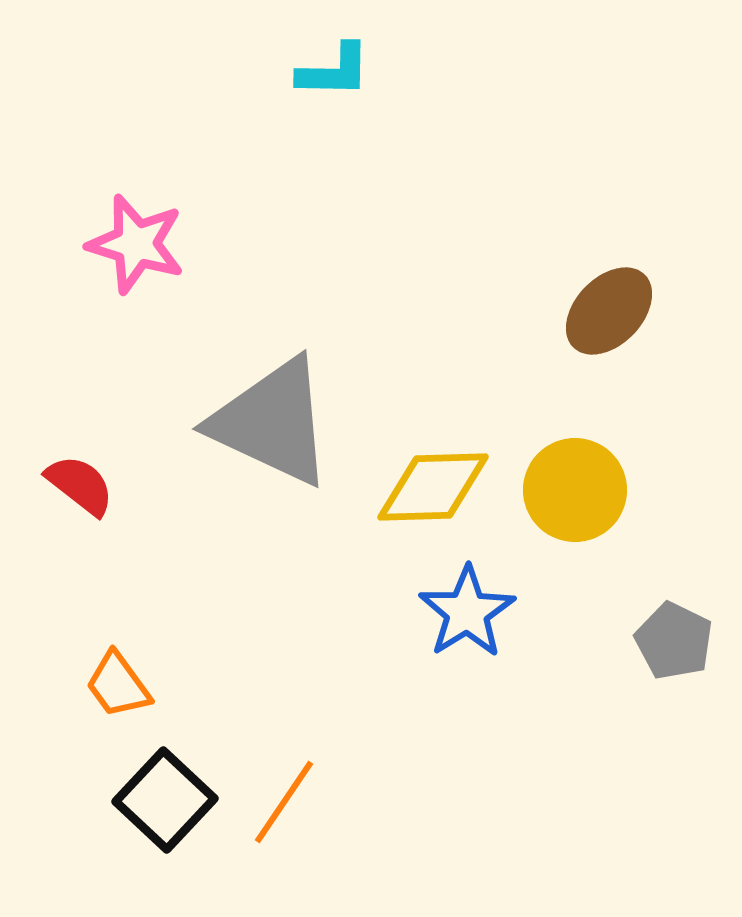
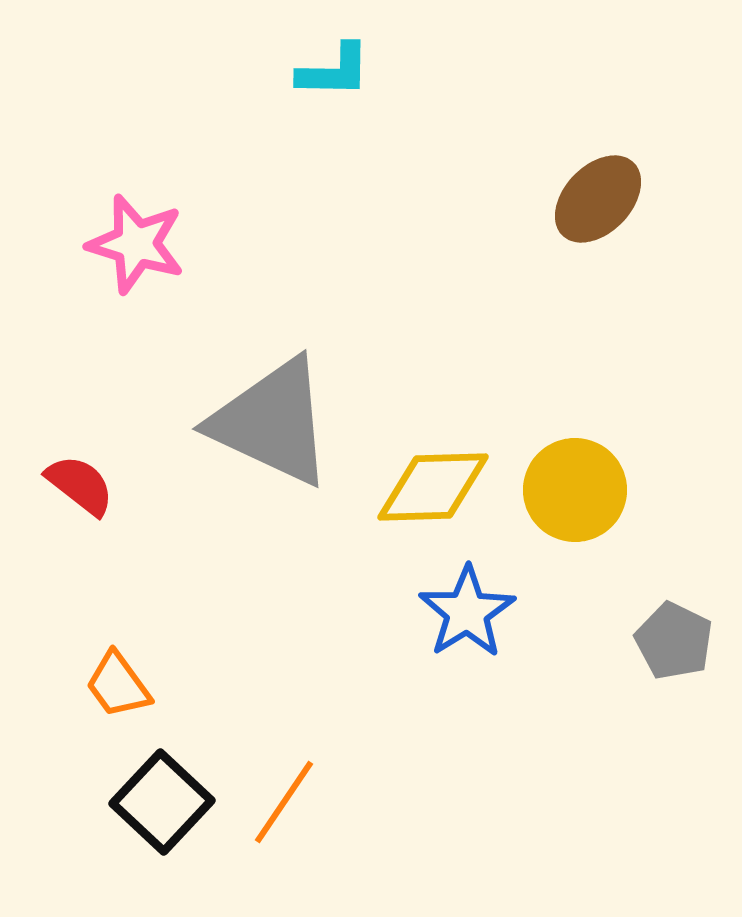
brown ellipse: moved 11 px left, 112 px up
black square: moved 3 px left, 2 px down
